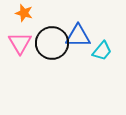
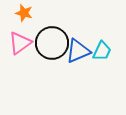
blue triangle: moved 15 px down; rotated 24 degrees counterclockwise
pink triangle: rotated 25 degrees clockwise
cyan trapezoid: rotated 15 degrees counterclockwise
